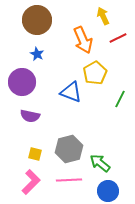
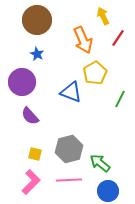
red line: rotated 30 degrees counterclockwise
purple semicircle: rotated 36 degrees clockwise
